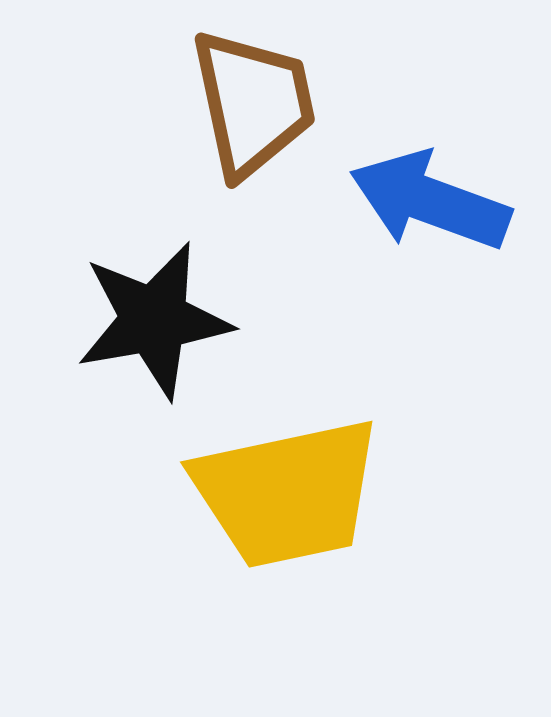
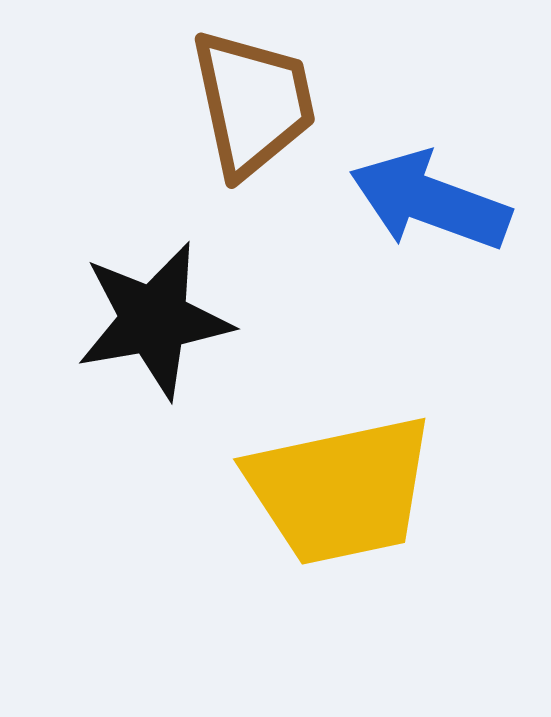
yellow trapezoid: moved 53 px right, 3 px up
